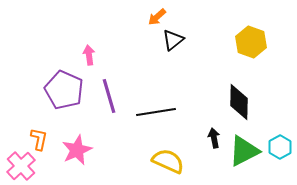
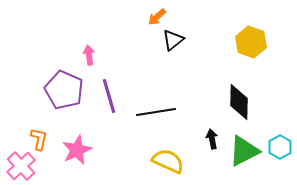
black arrow: moved 2 px left, 1 px down
